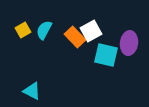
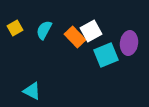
yellow square: moved 8 px left, 2 px up
cyan square: rotated 35 degrees counterclockwise
